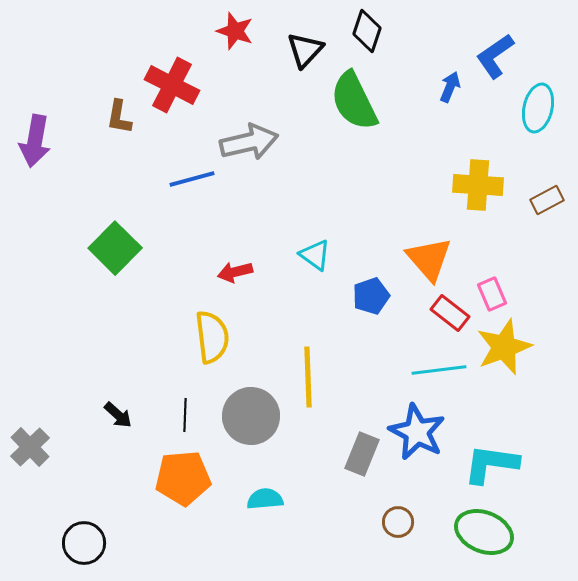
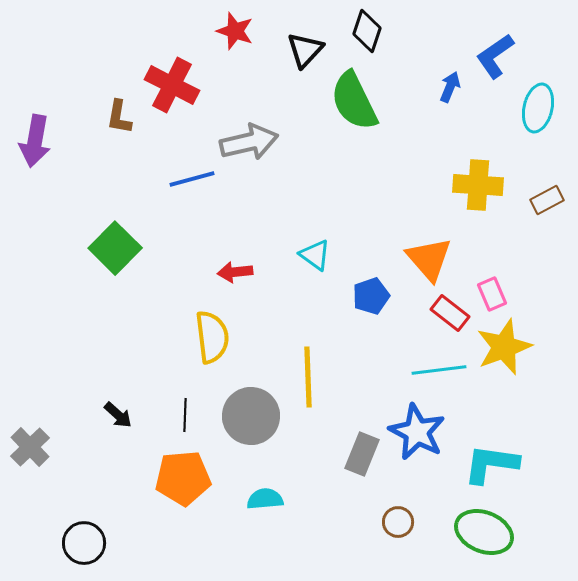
red arrow: rotated 8 degrees clockwise
